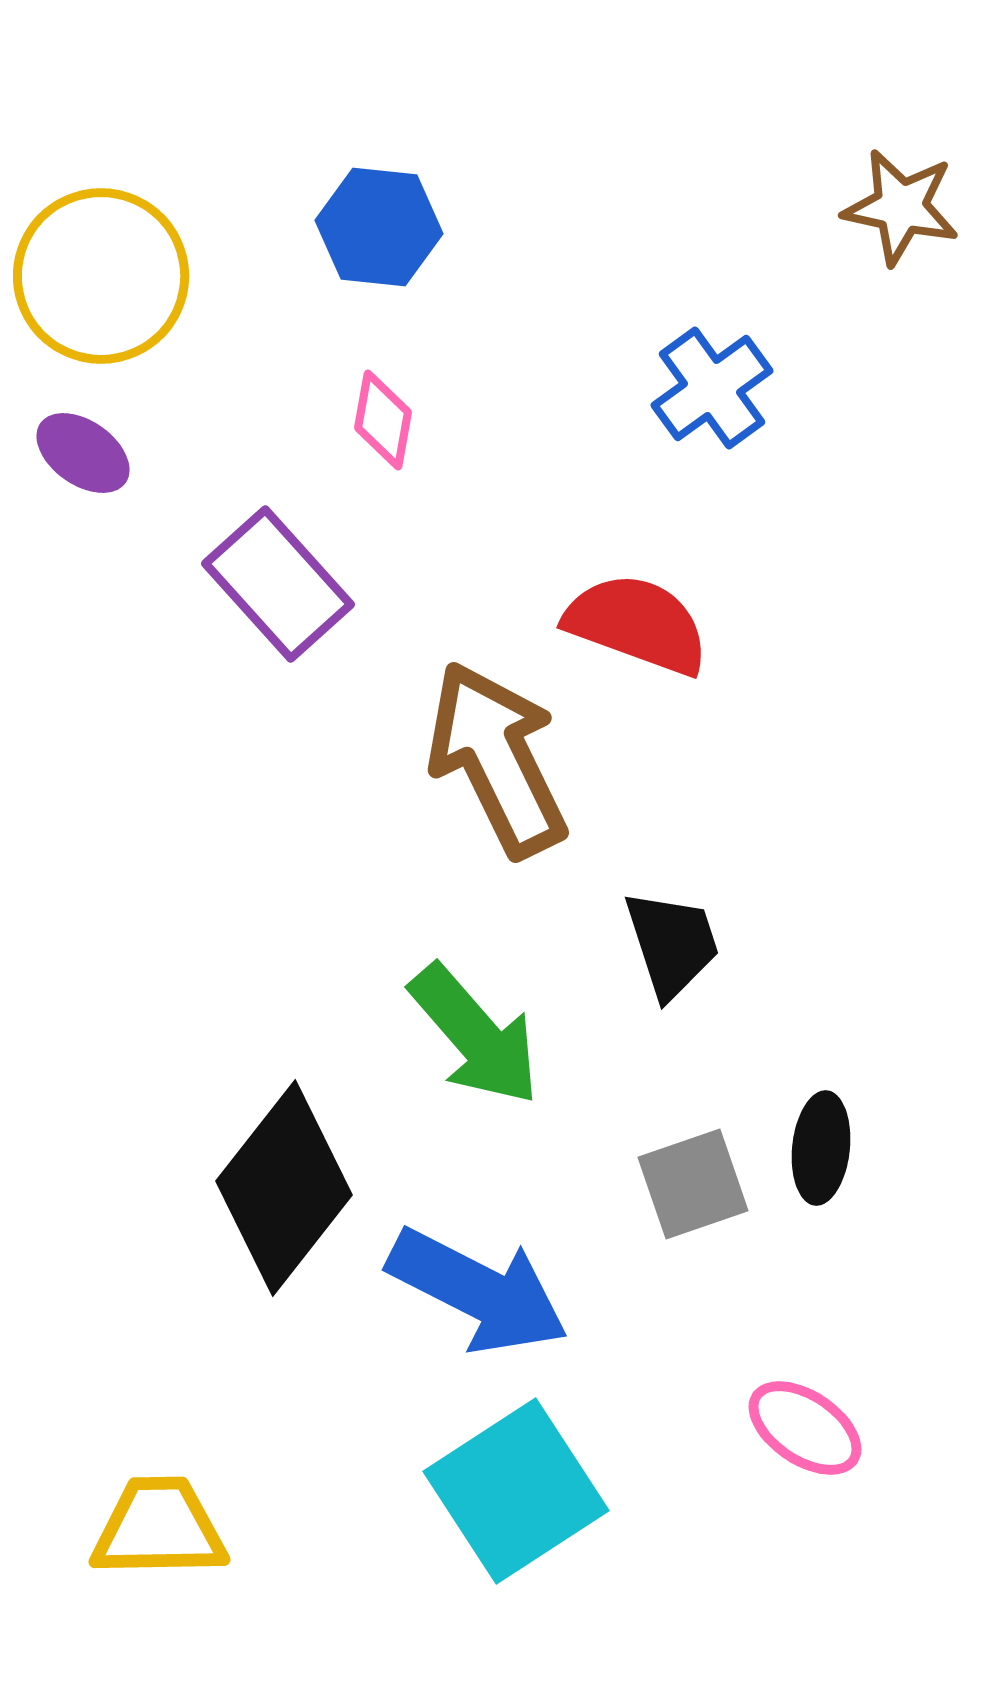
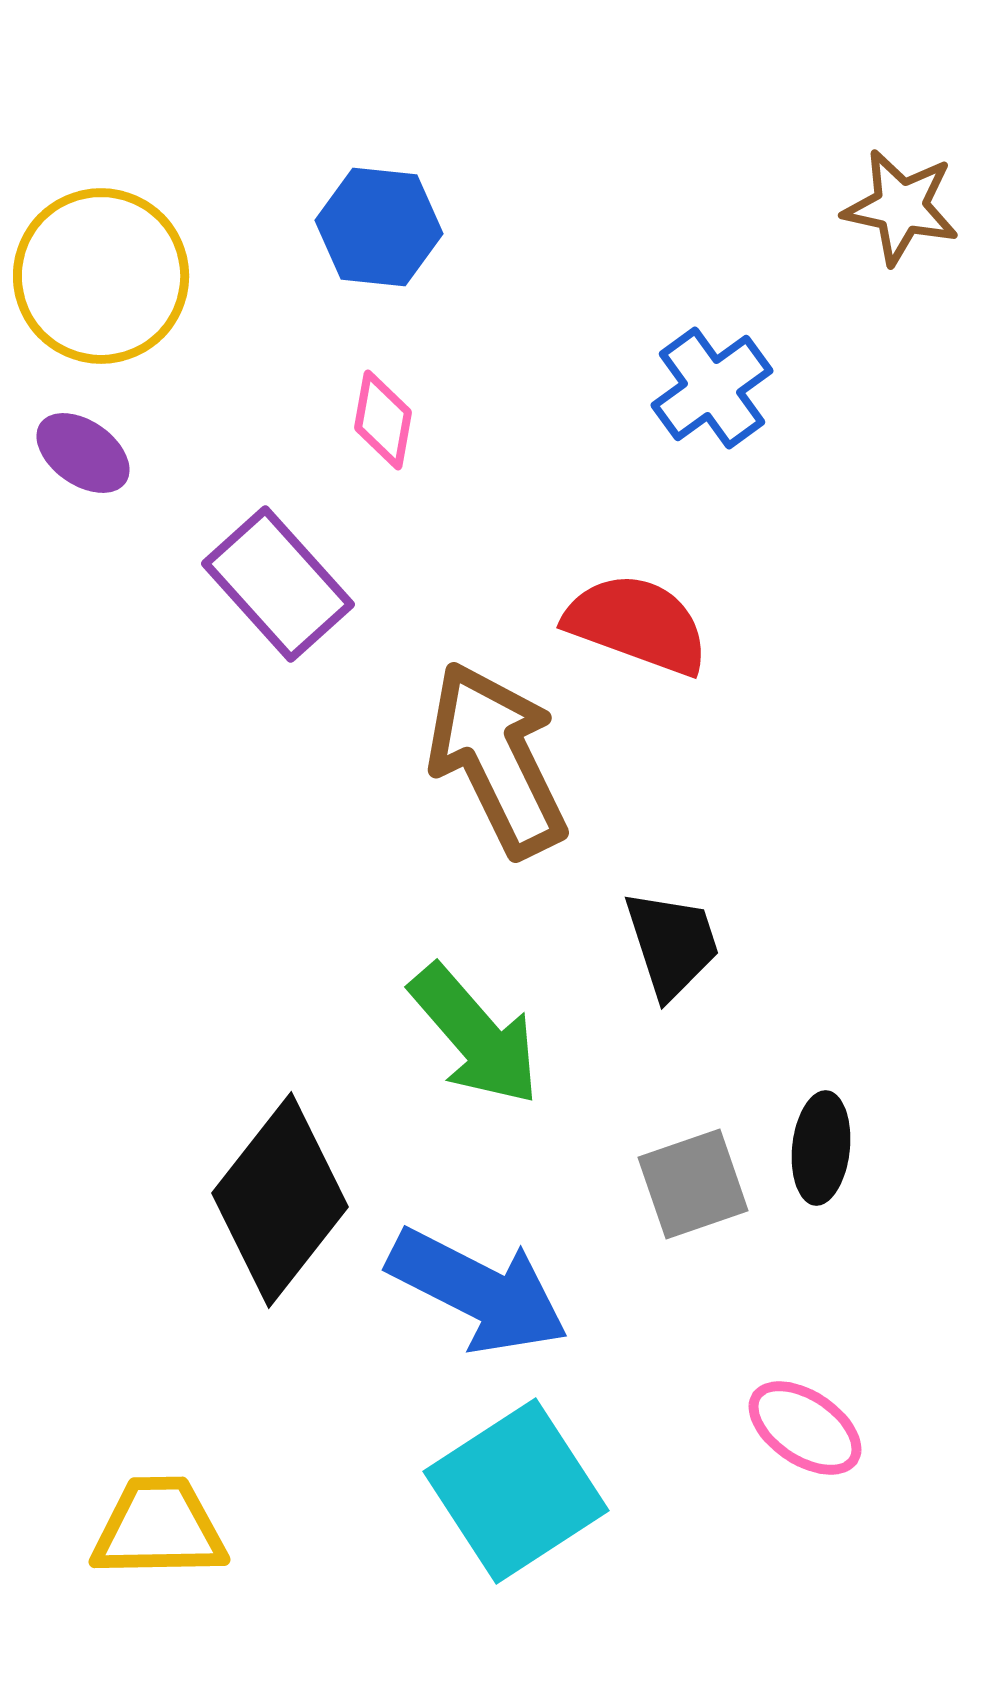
black diamond: moved 4 px left, 12 px down
